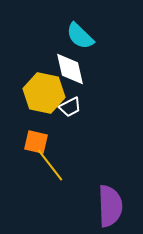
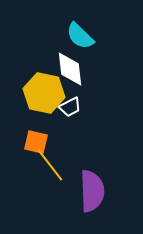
white diamond: rotated 6 degrees clockwise
purple semicircle: moved 18 px left, 15 px up
